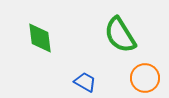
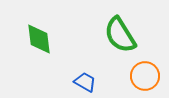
green diamond: moved 1 px left, 1 px down
orange circle: moved 2 px up
